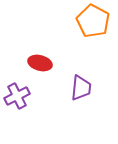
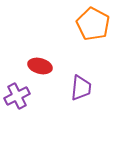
orange pentagon: moved 3 px down
red ellipse: moved 3 px down
